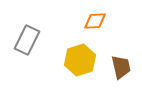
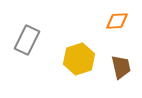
orange diamond: moved 22 px right
yellow hexagon: moved 1 px left, 1 px up
